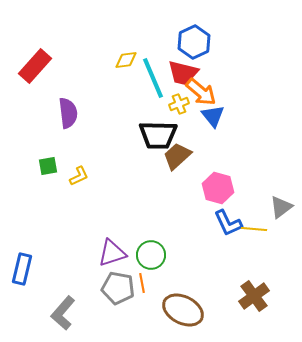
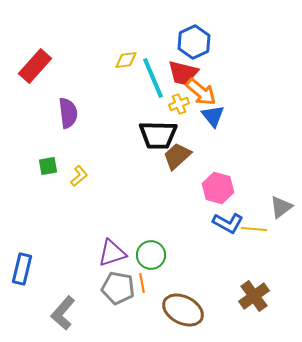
yellow L-shape: rotated 15 degrees counterclockwise
blue L-shape: rotated 36 degrees counterclockwise
